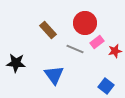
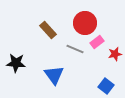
red star: moved 3 px down
